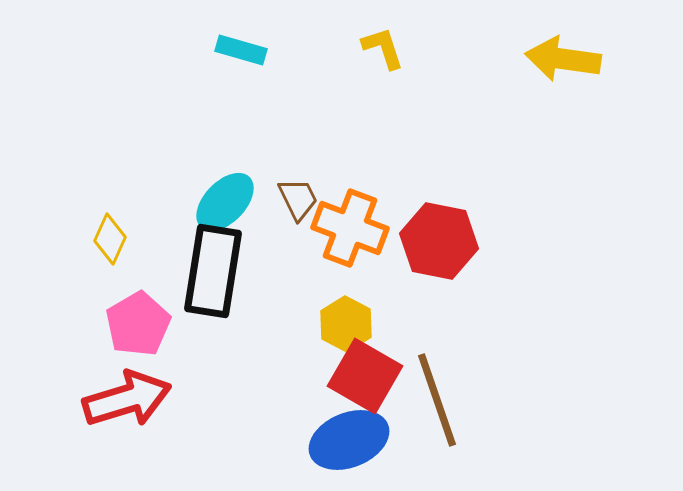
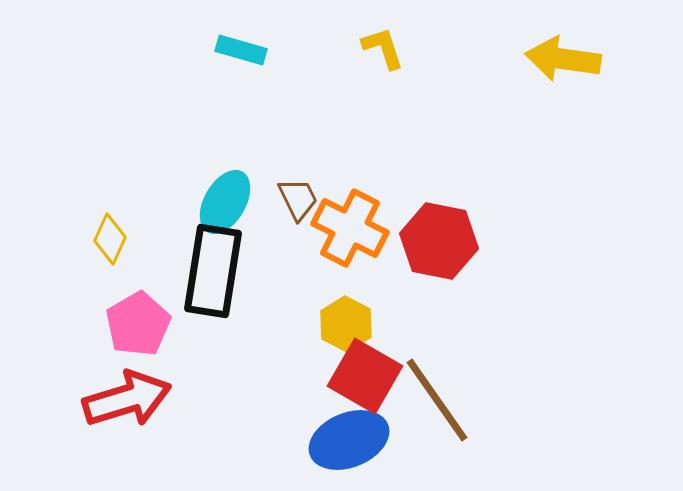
cyan ellipse: rotated 14 degrees counterclockwise
orange cross: rotated 6 degrees clockwise
brown line: rotated 16 degrees counterclockwise
